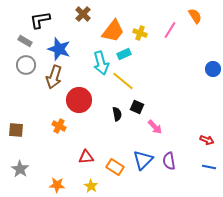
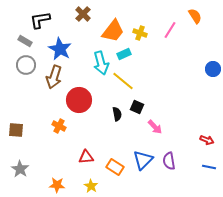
blue star: moved 1 px right; rotated 10 degrees clockwise
